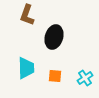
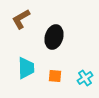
brown L-shape: moved 6 px left, 4 px down; rotated 40 degrees clockwise
